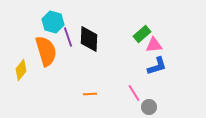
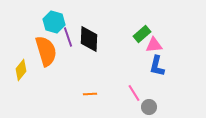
cyan hexagon: moved 1 px right
blue L-shape: rotated 120 degrees clockwise
